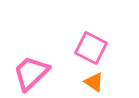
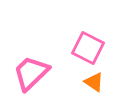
pink square: moved 3 px left
